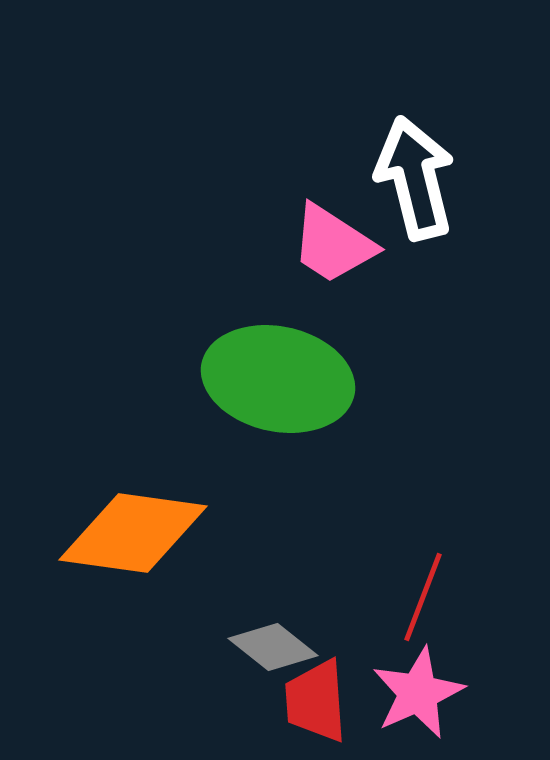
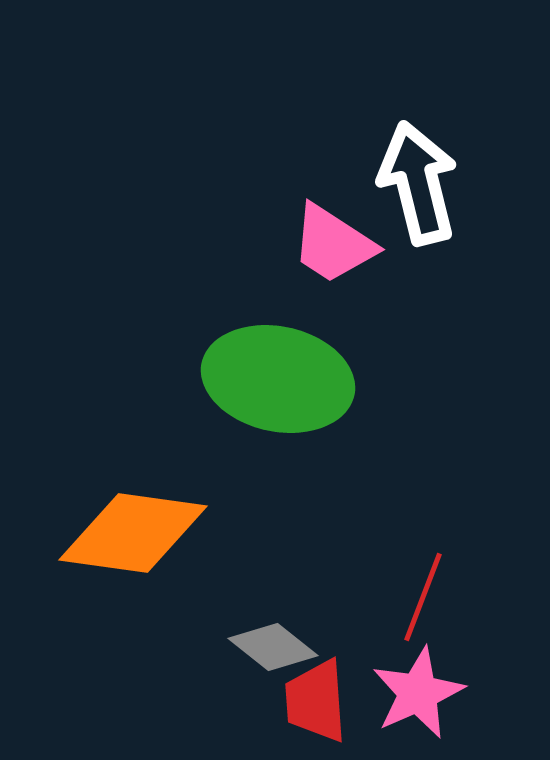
white arrow: moved 3 px right, 5 px down
